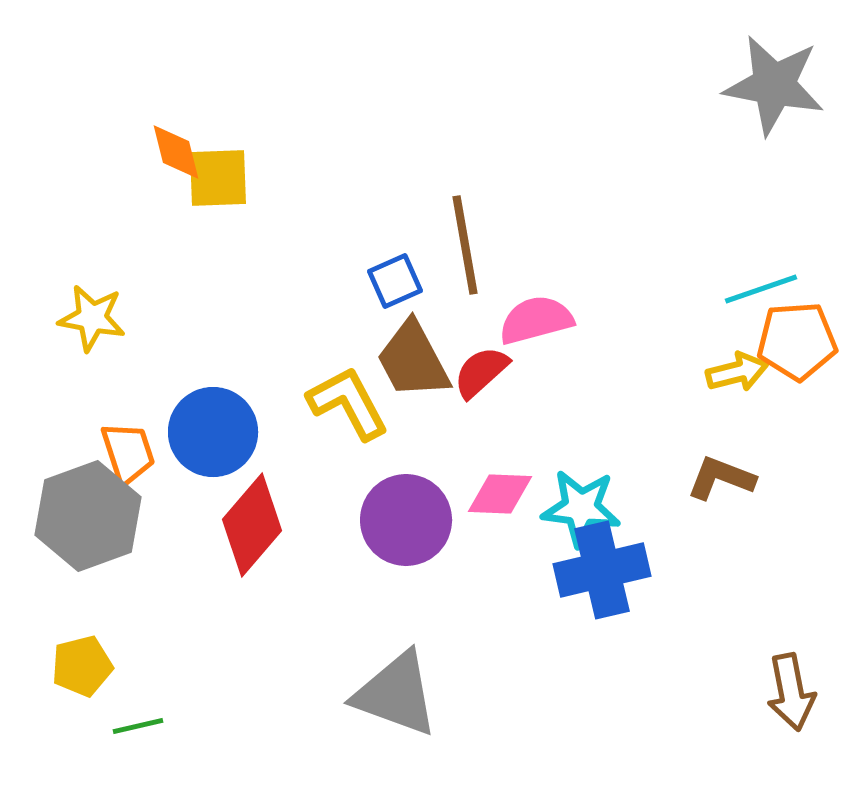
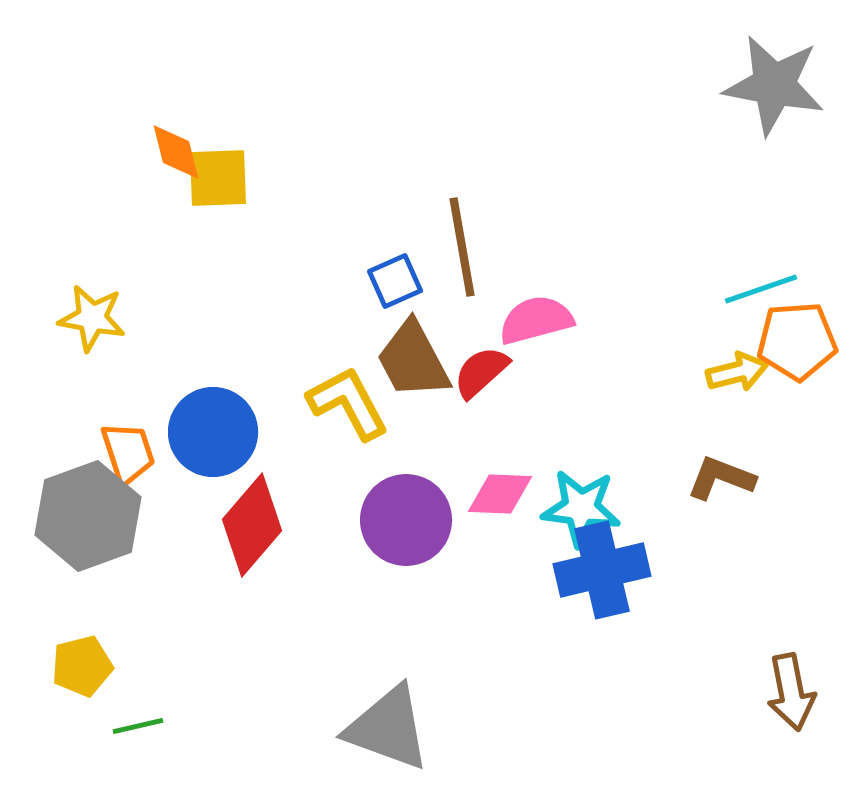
brown line: moved 3 px left, 2 px down
gray triangle: moved 8 px left, 34 px down
